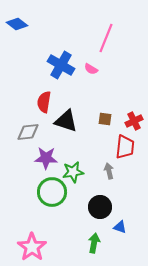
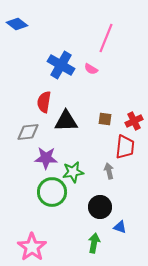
black triangle: rotated 20 degrees counterclockwise
